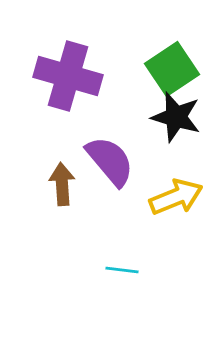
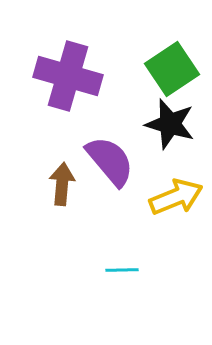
black star: moved 6 px left, 7 px down
brown arrow: rotated 9 degrees clockwise
cyan line: rotated 8 degrees counterclockwise
